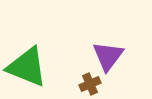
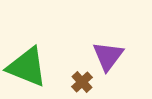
brown cross: moved 8 px left, 2 px up; rotated 20 degrees counterclockwise
